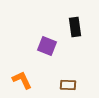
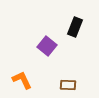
black rectangle: rotated 30 degrees clockwise
purple square: rotated 18 degrees clockwise
